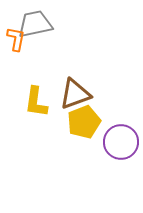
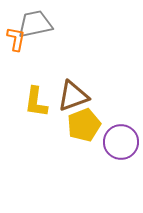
brown triangle: moved 2 px left, 2 px down
yellow pentagon: moved 3 px down
